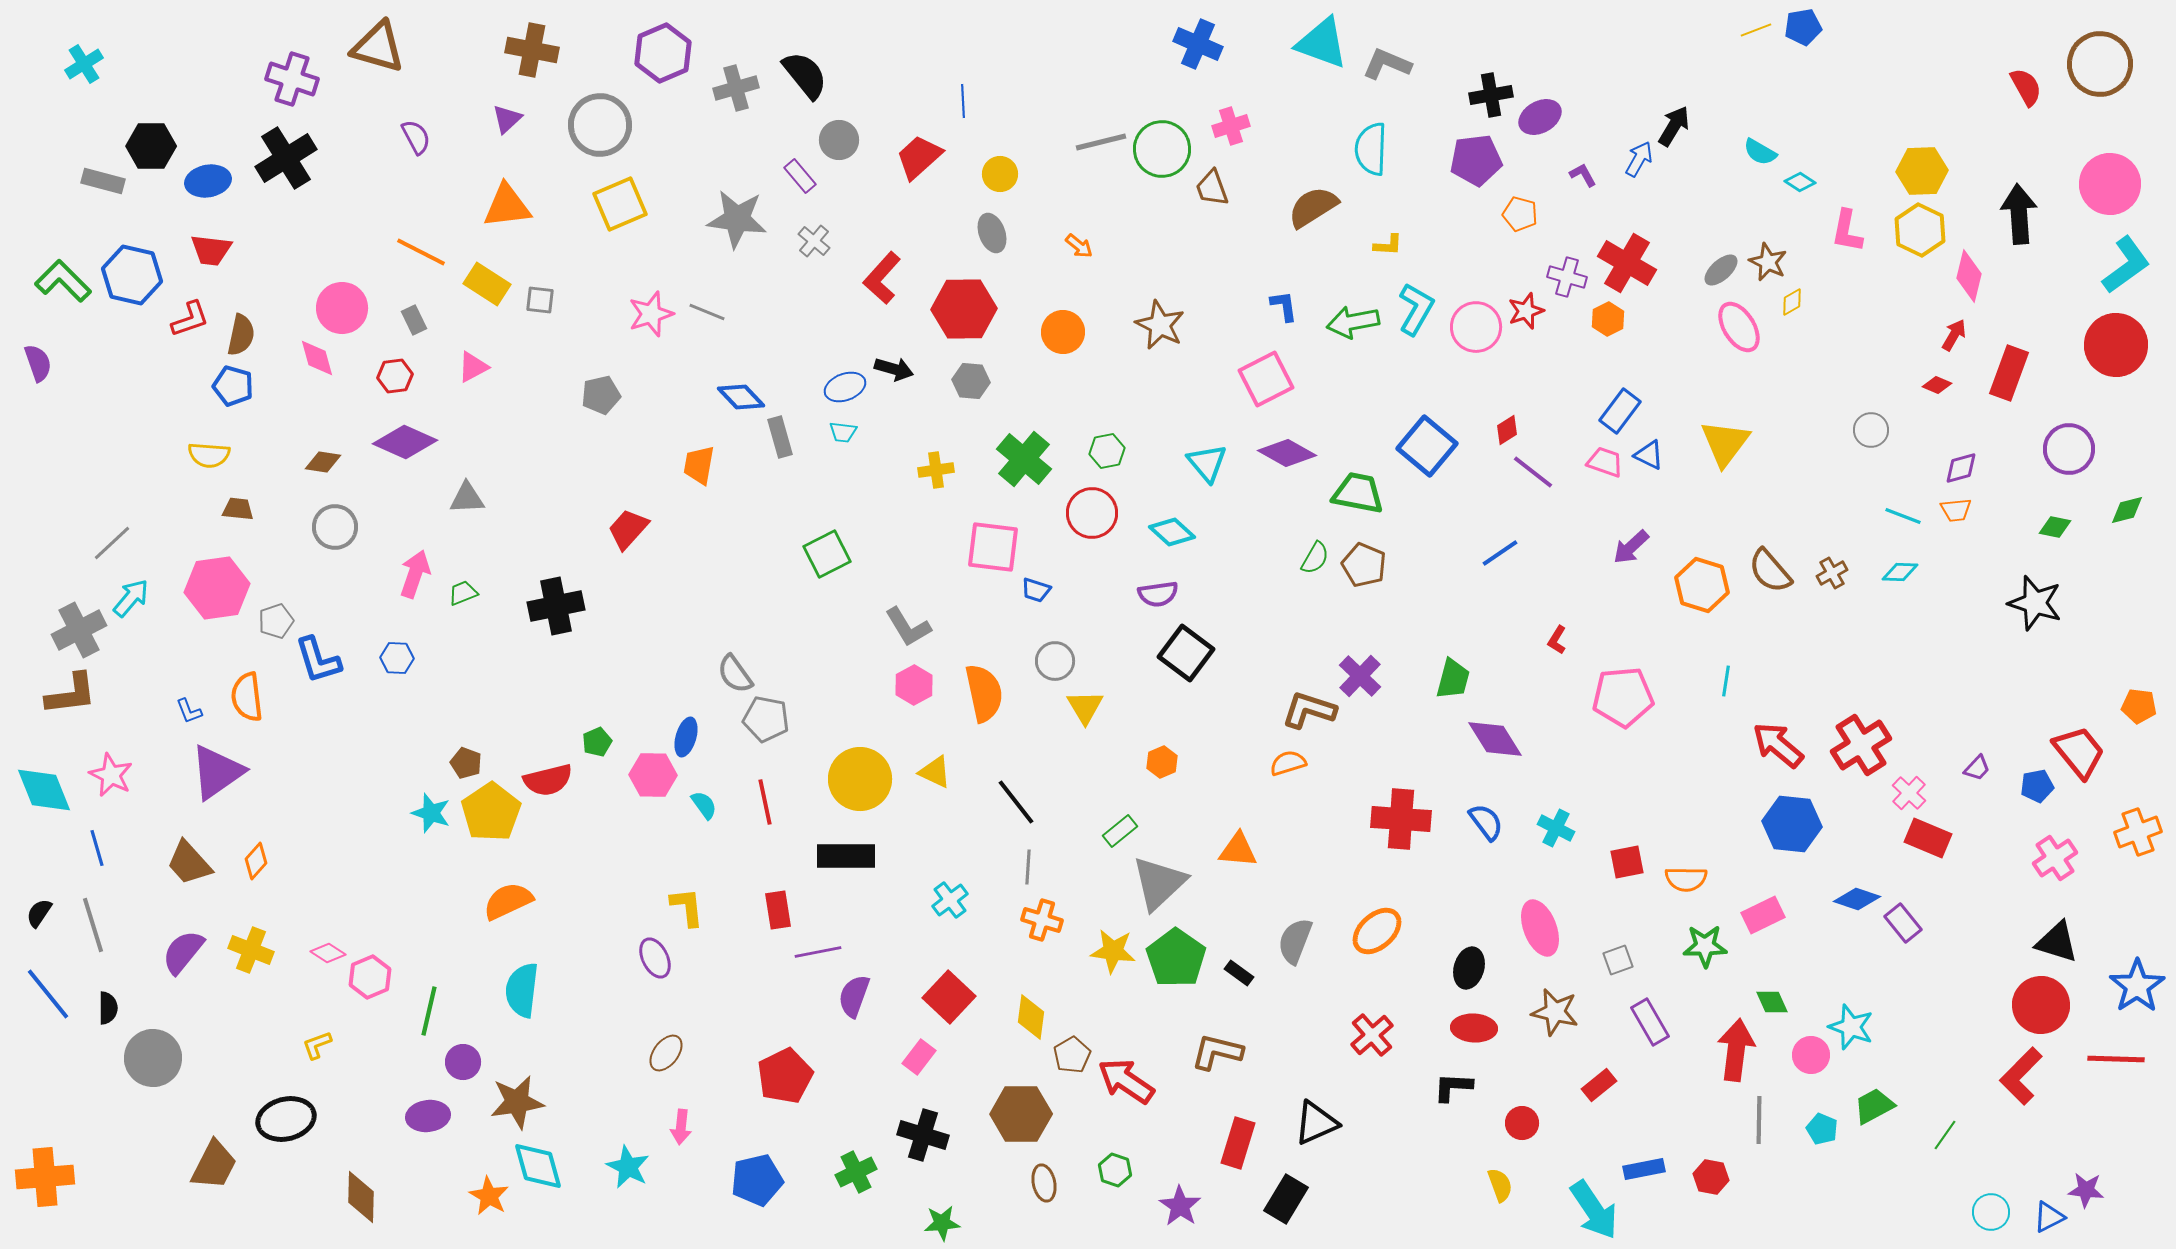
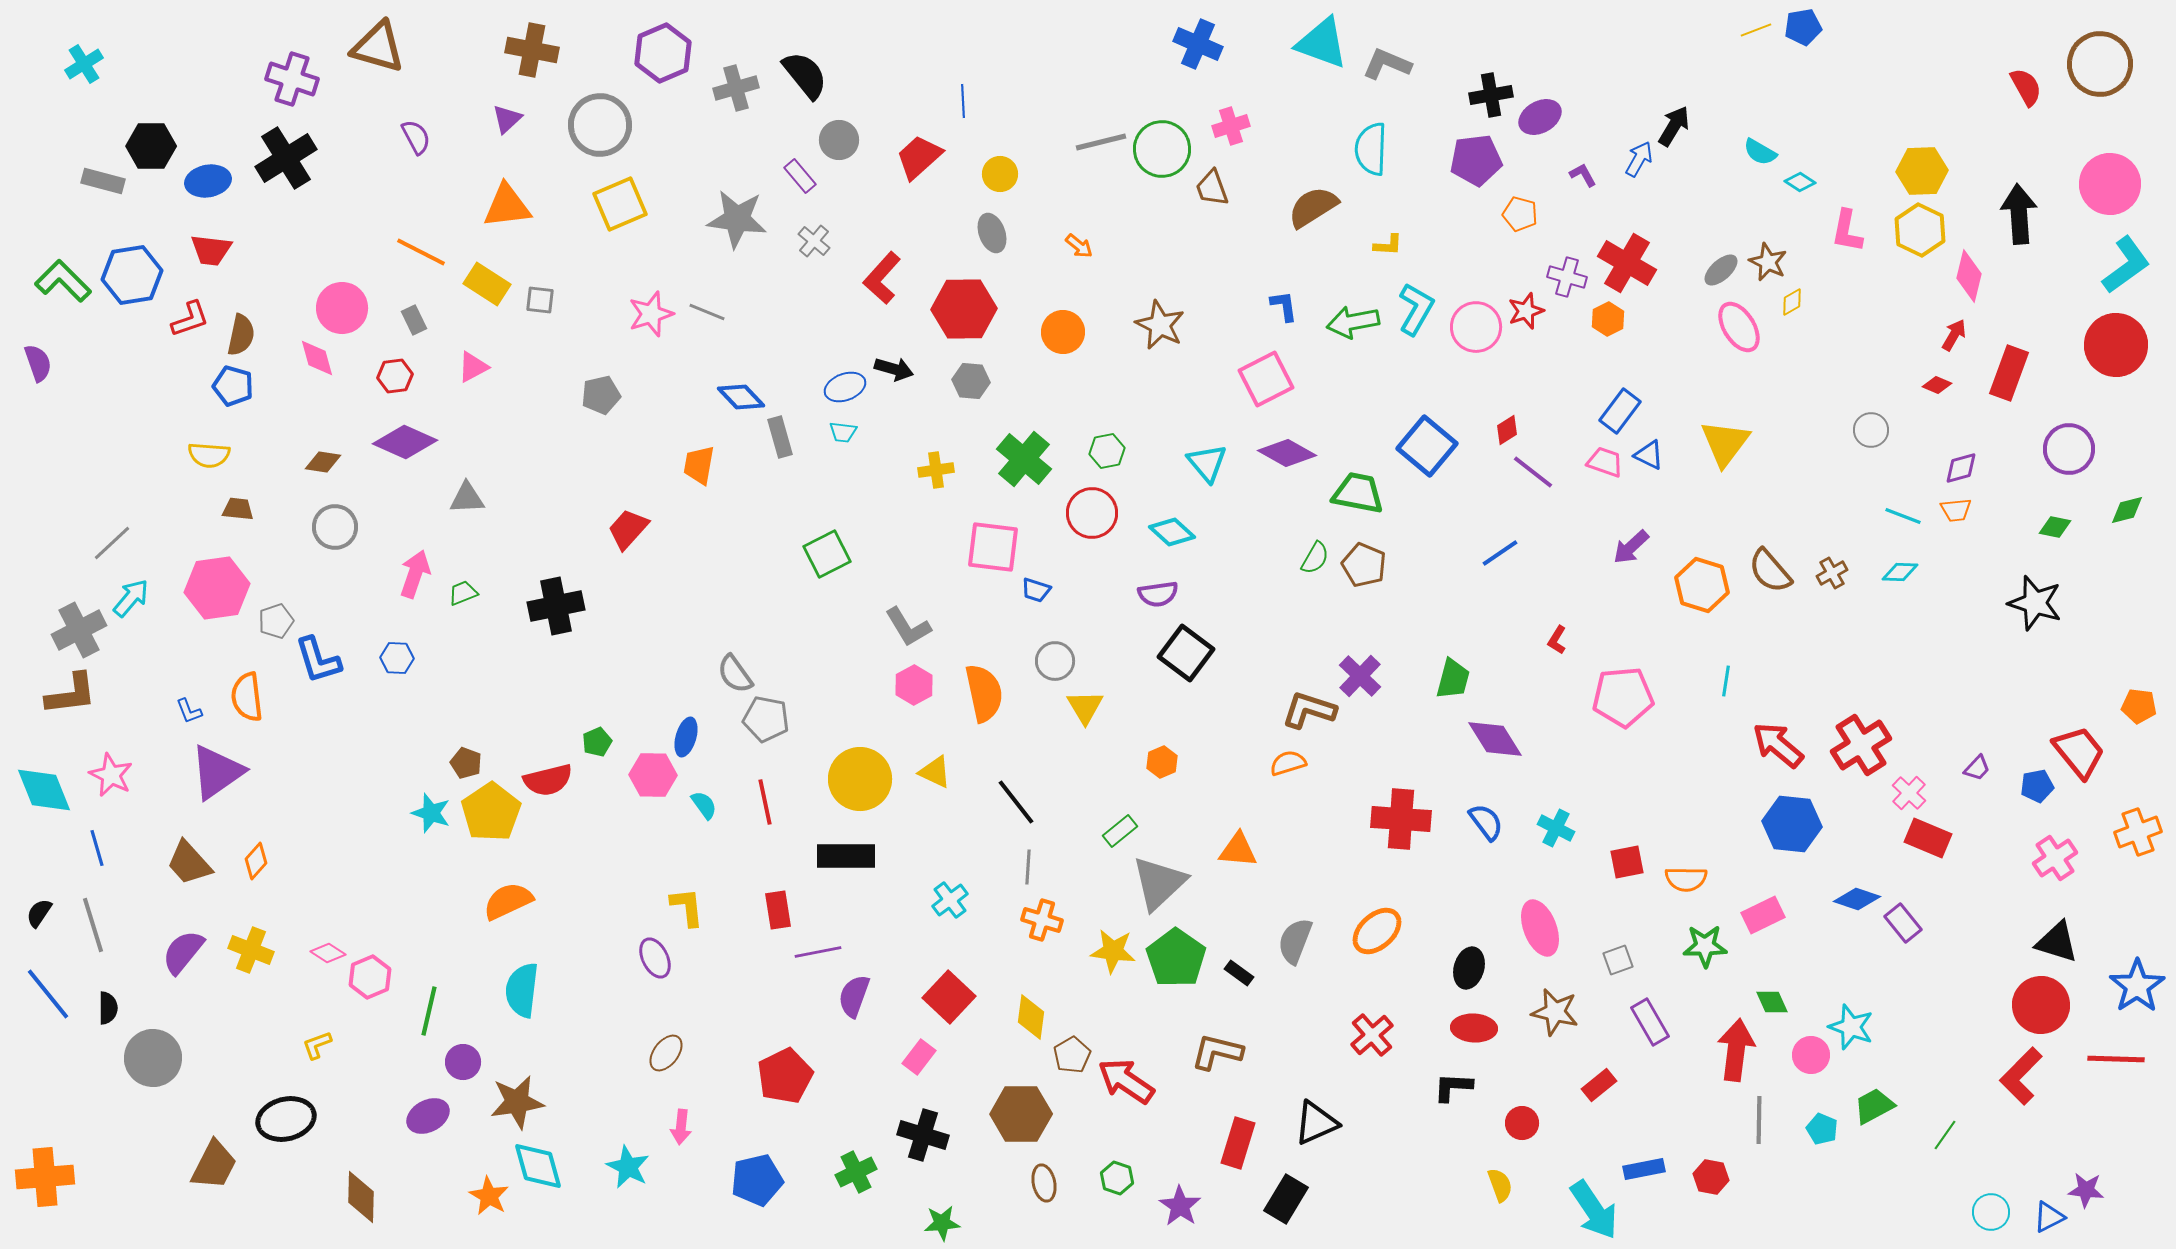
blue hexagon at (132, 275): rotated 22 degrees counterclockwise
purple ellipse at (428, 1116): rotated 21 degrees counterclockwise
green hexagon at (1115, 1170): moved 2 px right, 8 px down
